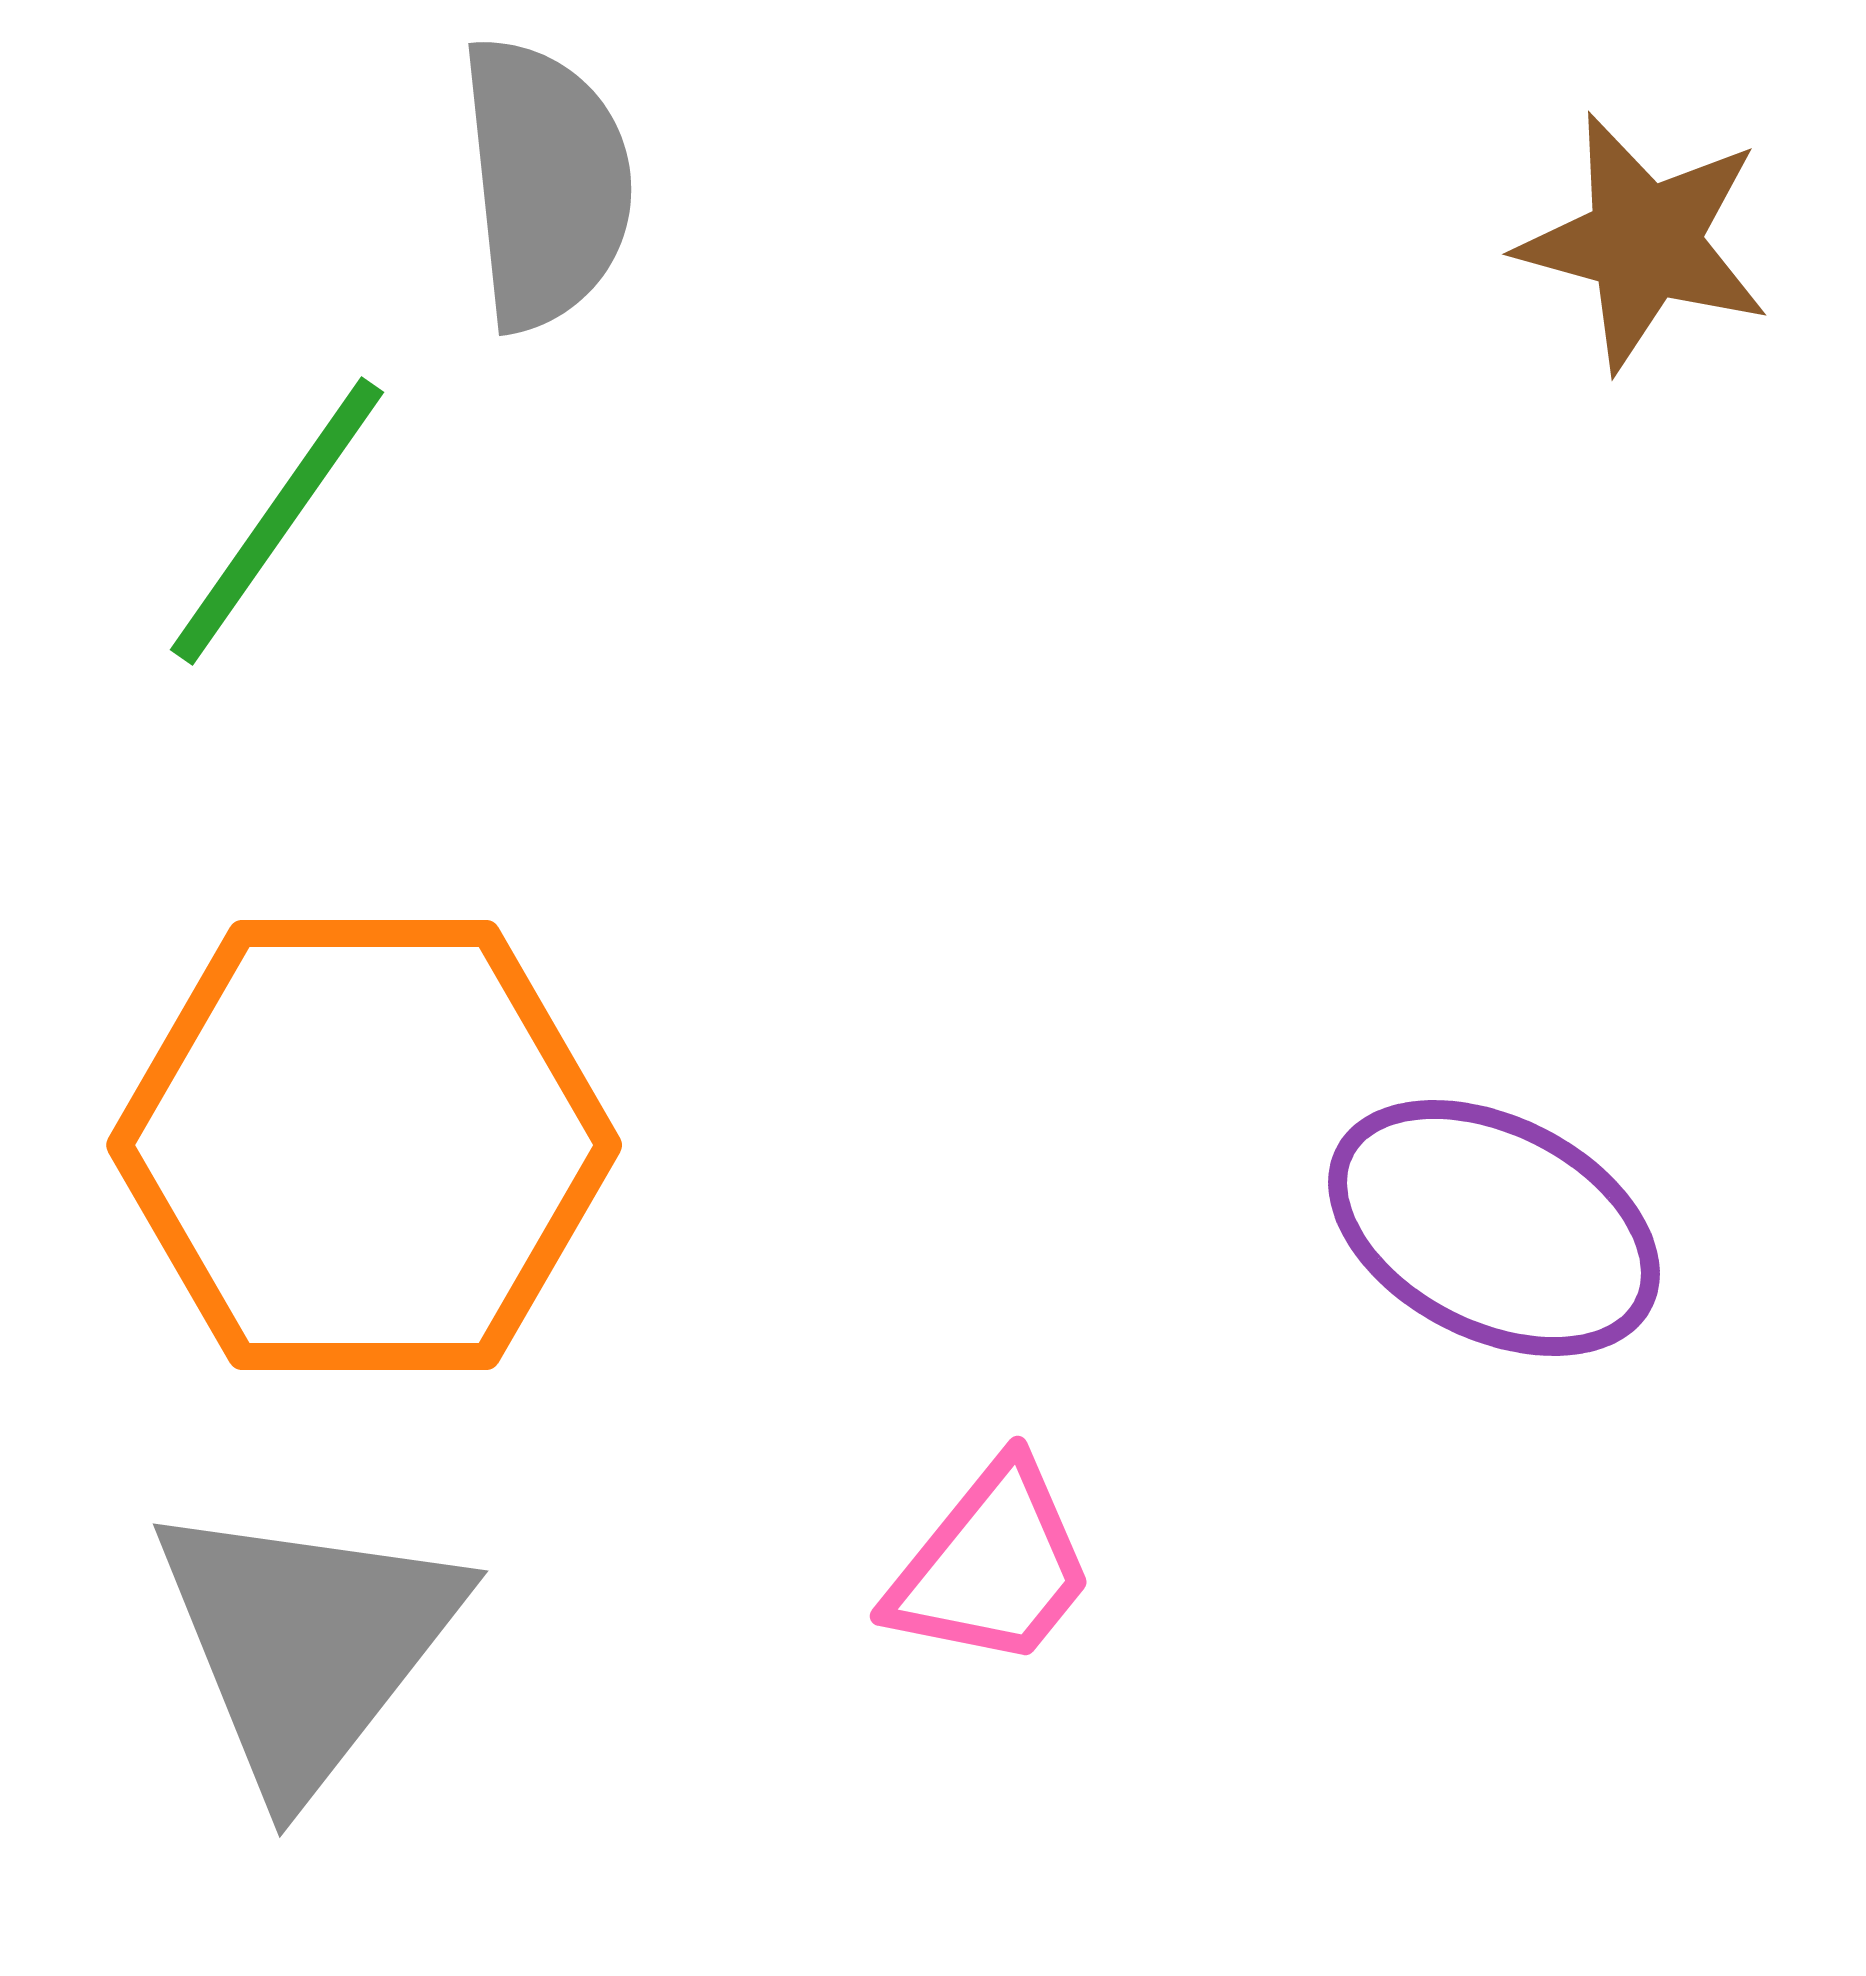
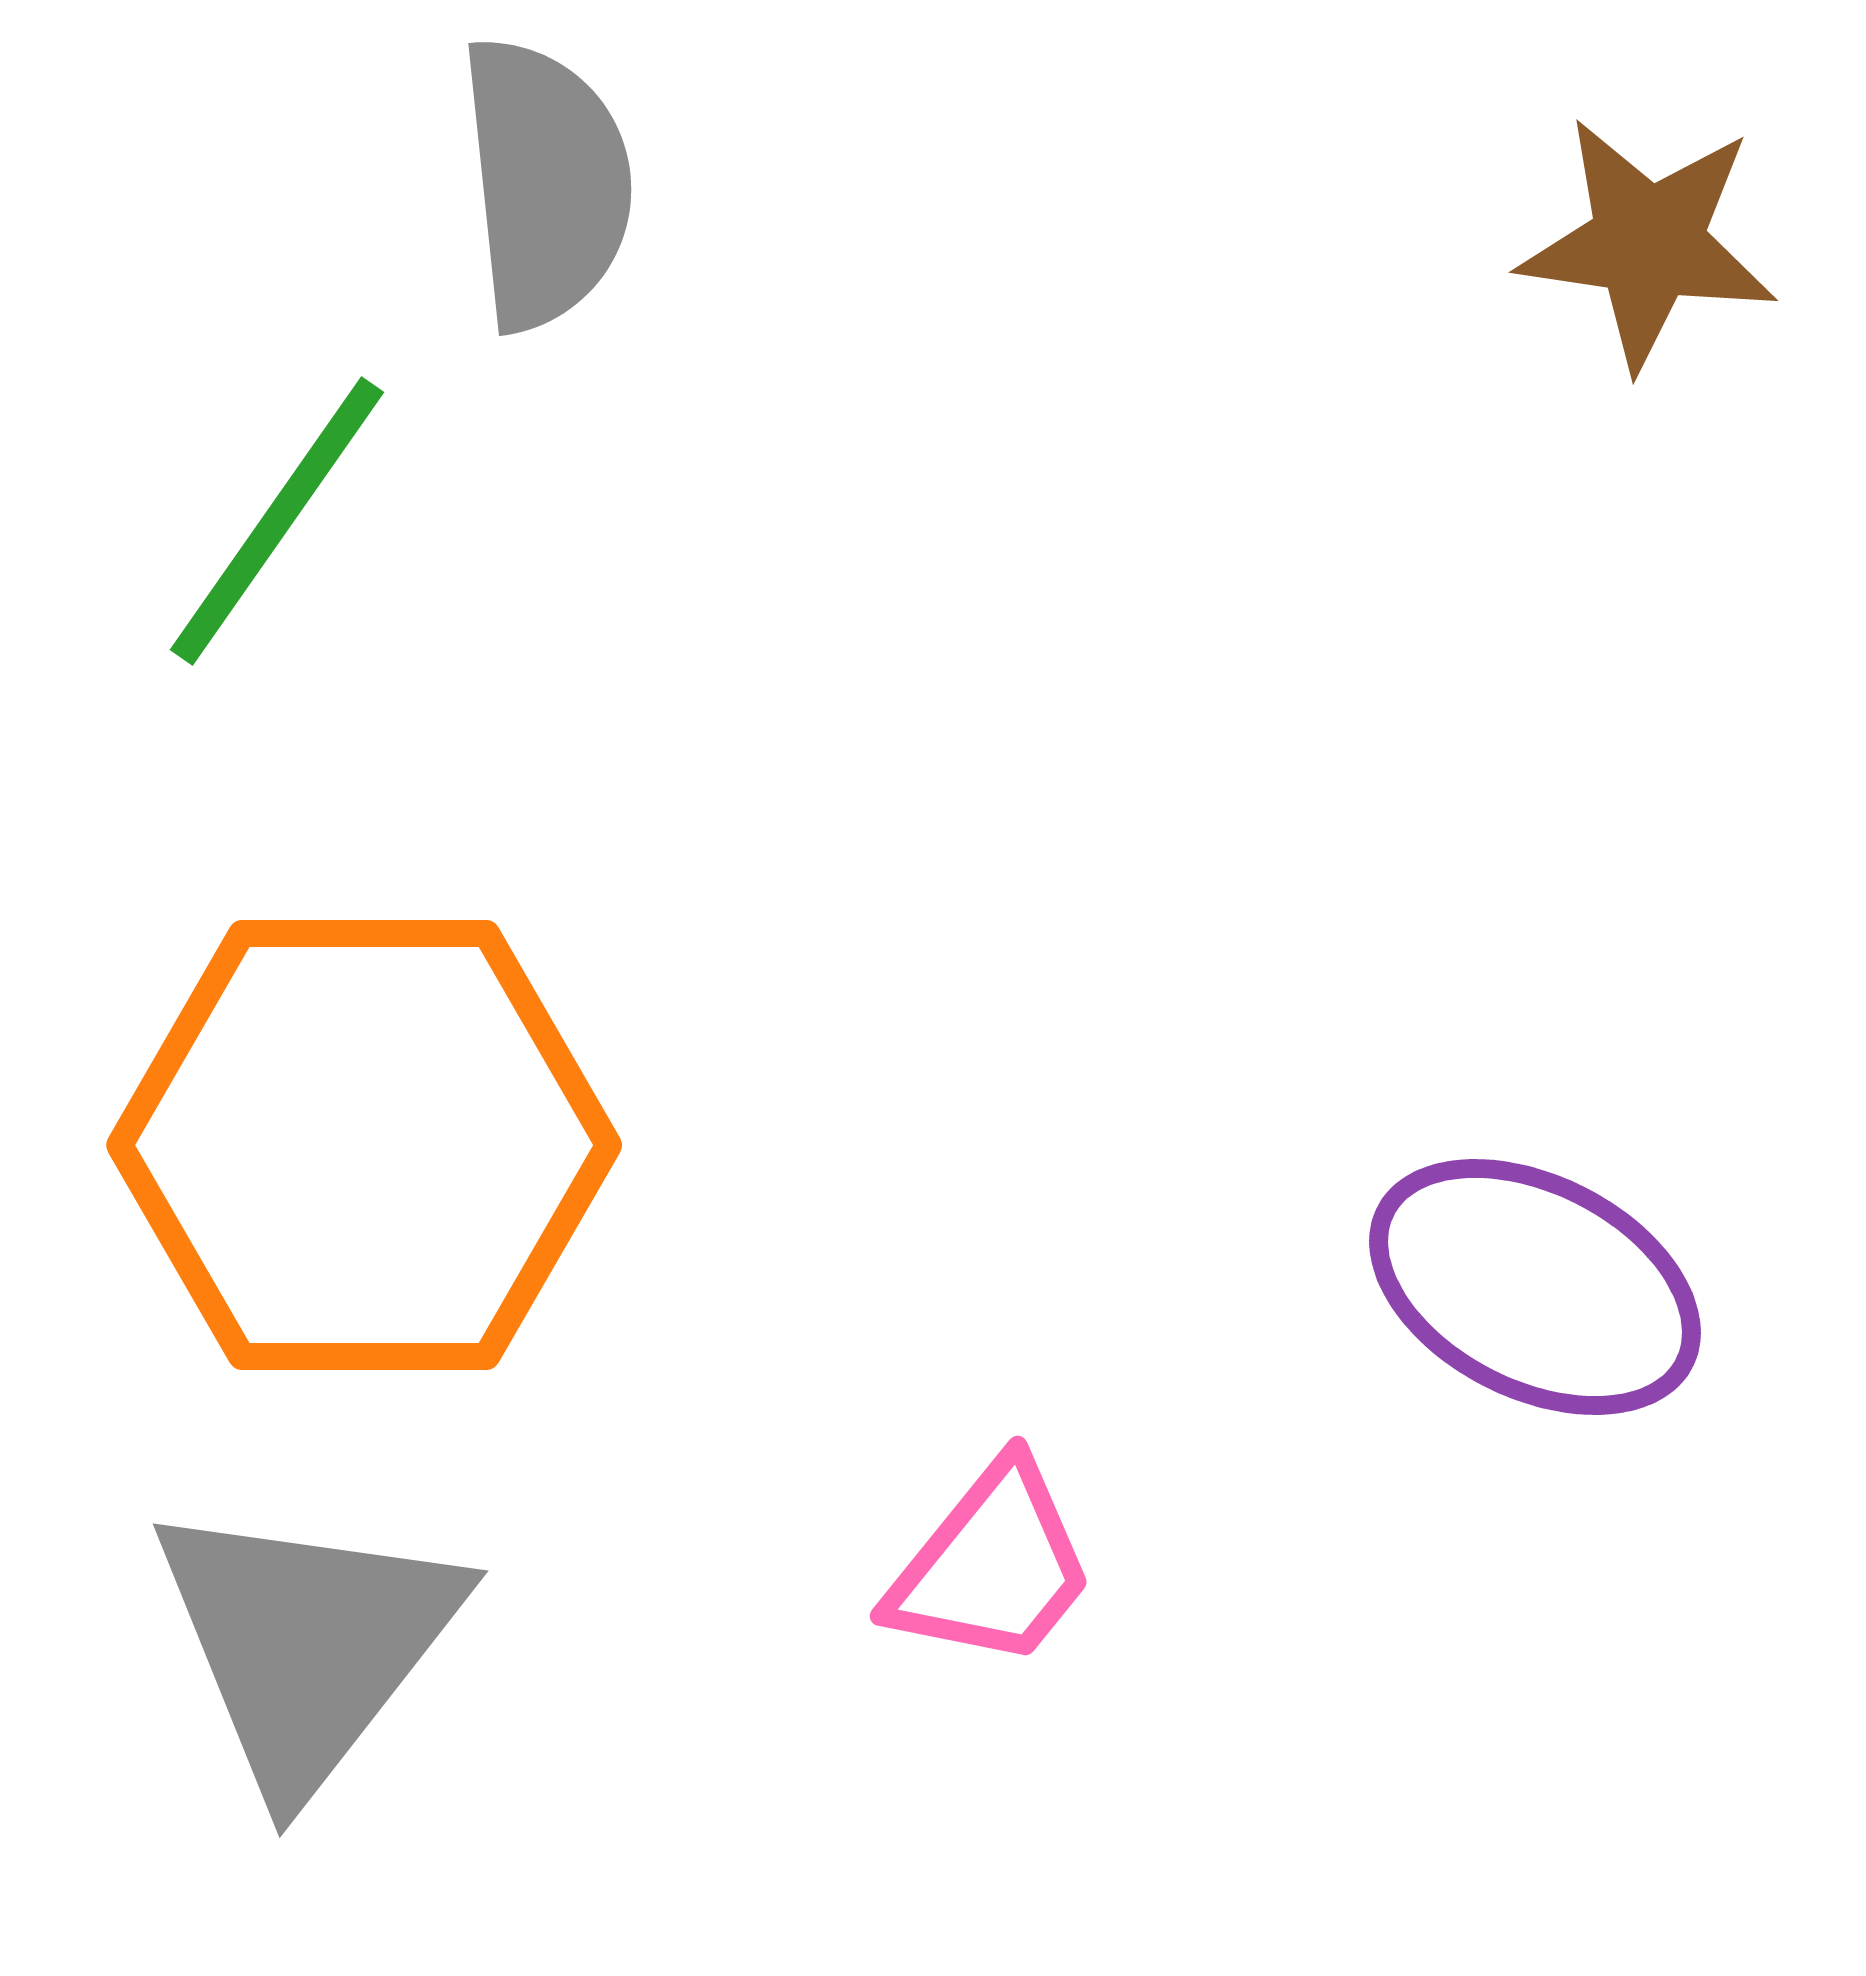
brown star: moved 4 px right, 1 px down; rotated 7 degrees counterclockwise
purple ellipse: moved 41 px right, 59 px down
